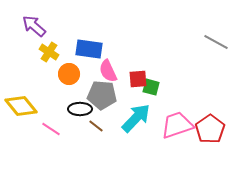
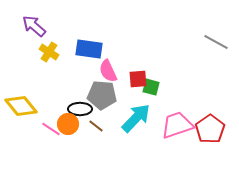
orange circle: moved 1 px left, 50 px down
